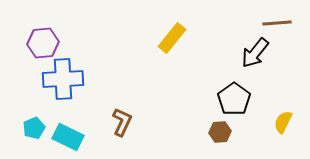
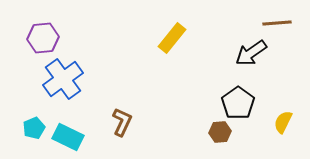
purple hexagon: moved 5 px up
black arrow: moved 4 px left; rotated 16 degrees clockwise
blue cross: rotated 33 degrees counterclockwise
black pentagon: moved 4 px right, 4 px down
